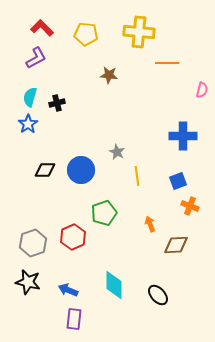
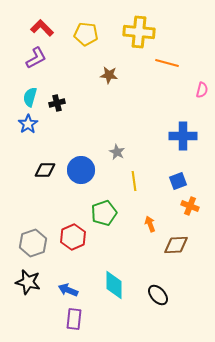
orange line: rotated 15 degrees clockwise
yellow line: moved 3 px left, 5 px down
